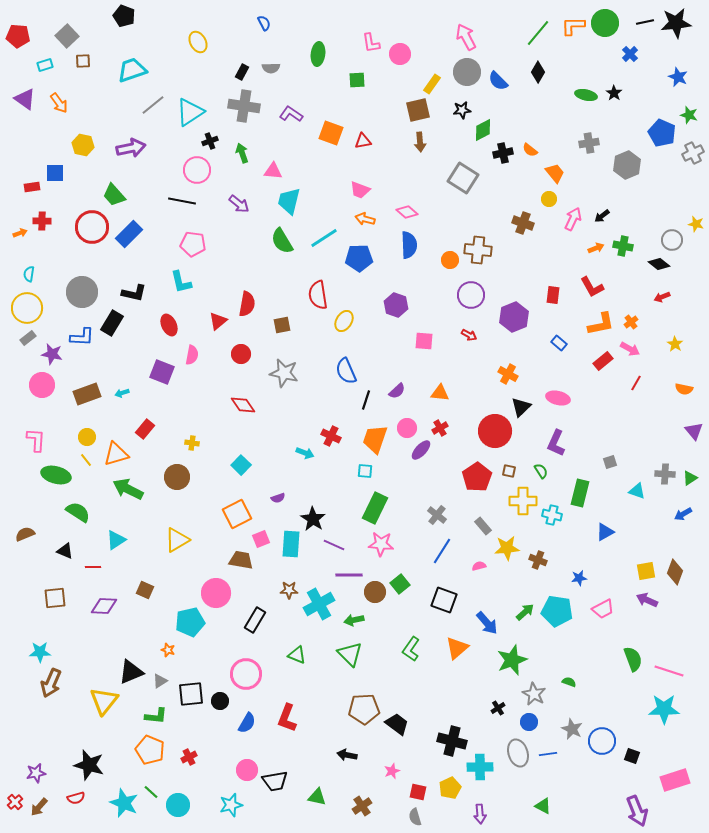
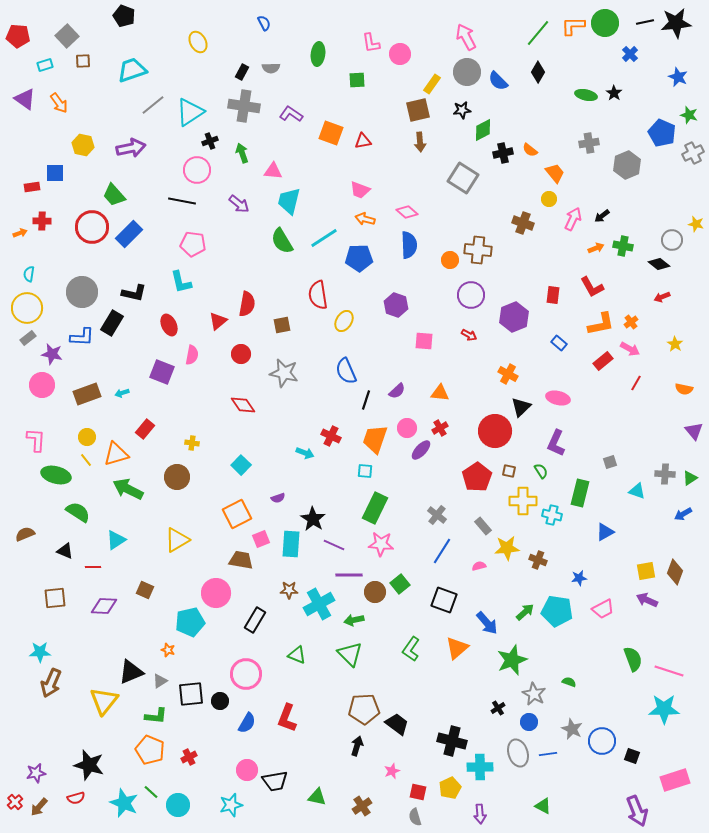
black arrow at (347, 755): moved 10 px right, 9 px up; rotated 96 degrees clockwise
